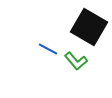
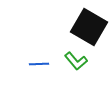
blue line: moved 9 px left, 15 px down; rotated 30 degrees counterclockwise
